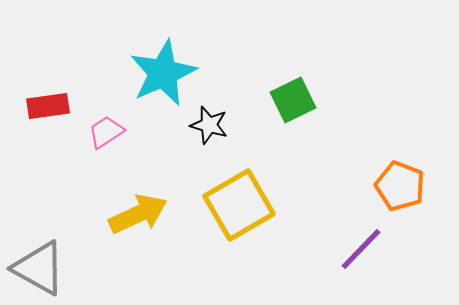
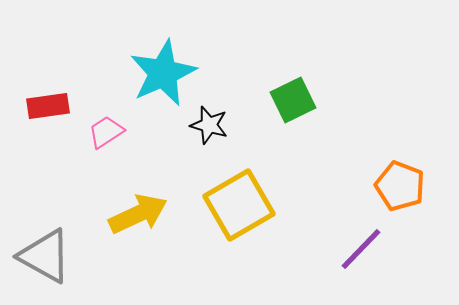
gray triangle: moved 6 px right, 12 px up
